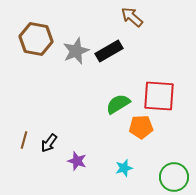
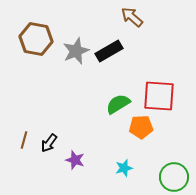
purple star: moved 2 px left, 1 px up
